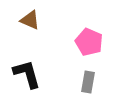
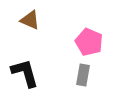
black L-shape: moved 2 px left, 1 px up
gray rectangle: moved 5 px left, 7 px up
